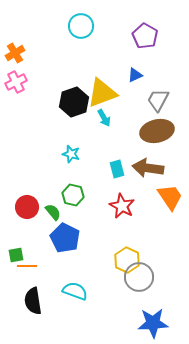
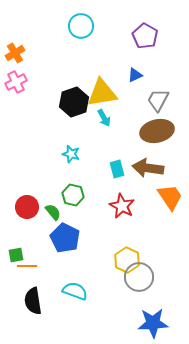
yellow triangle: rotated 12 degrees clockwise
